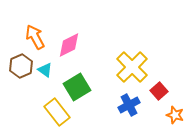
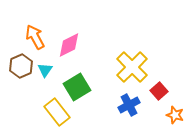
cyan triangle: rotated 28 degrees clockwise
